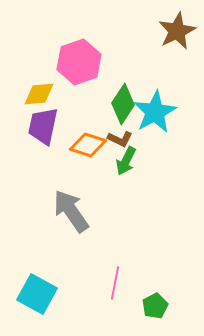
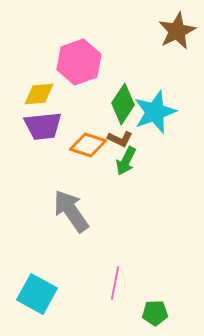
cyan star: rotated 9 degrees clockwise
purple trapezoid: rotated 108 degrees counterclockwise
green pentagon: moved 7 px down; rotated 25 degrees clockwise
